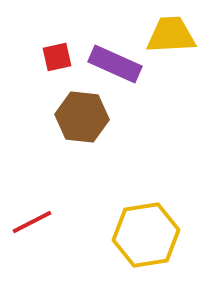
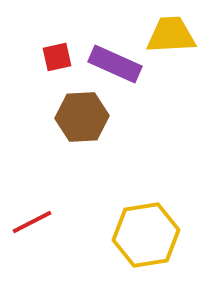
brown hexagon: rotated 9 degrees counterclockwise
